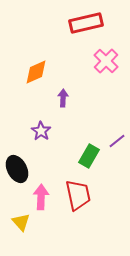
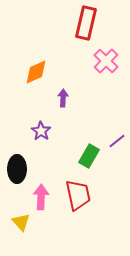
red rectangle: rotated 64 degrees counterclockwise
black ellipse: rotated 28 degrees clockwise
